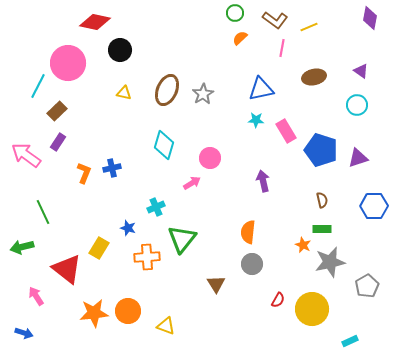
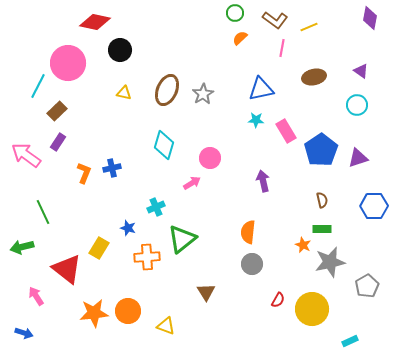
blue pentagon at (321, 150): rotated 20 degrees clockwise
green triangle at (182, 239): rotated 12 degrees clockwise
brown triangle at (216, 284): moved 10 px left, 8 px down
